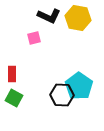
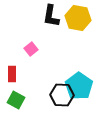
black L-shape: moved 2 px right; rotated 75 degrees clockwise
pink square: moved 3 px left, 11 px down; rotated 24 degrees counterclockwise
green square: moved 2 px right, 2 px down
